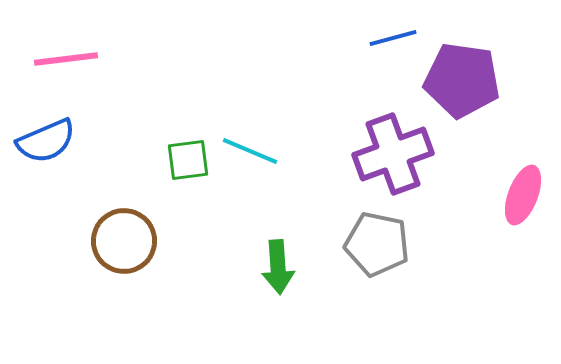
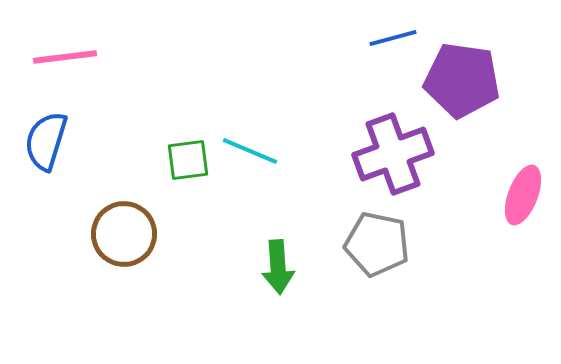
pink line: moved 1 px left, 2 px up
blue semicircle: rotated 130 degrees clockwise
brown circle: moved 7 px up
